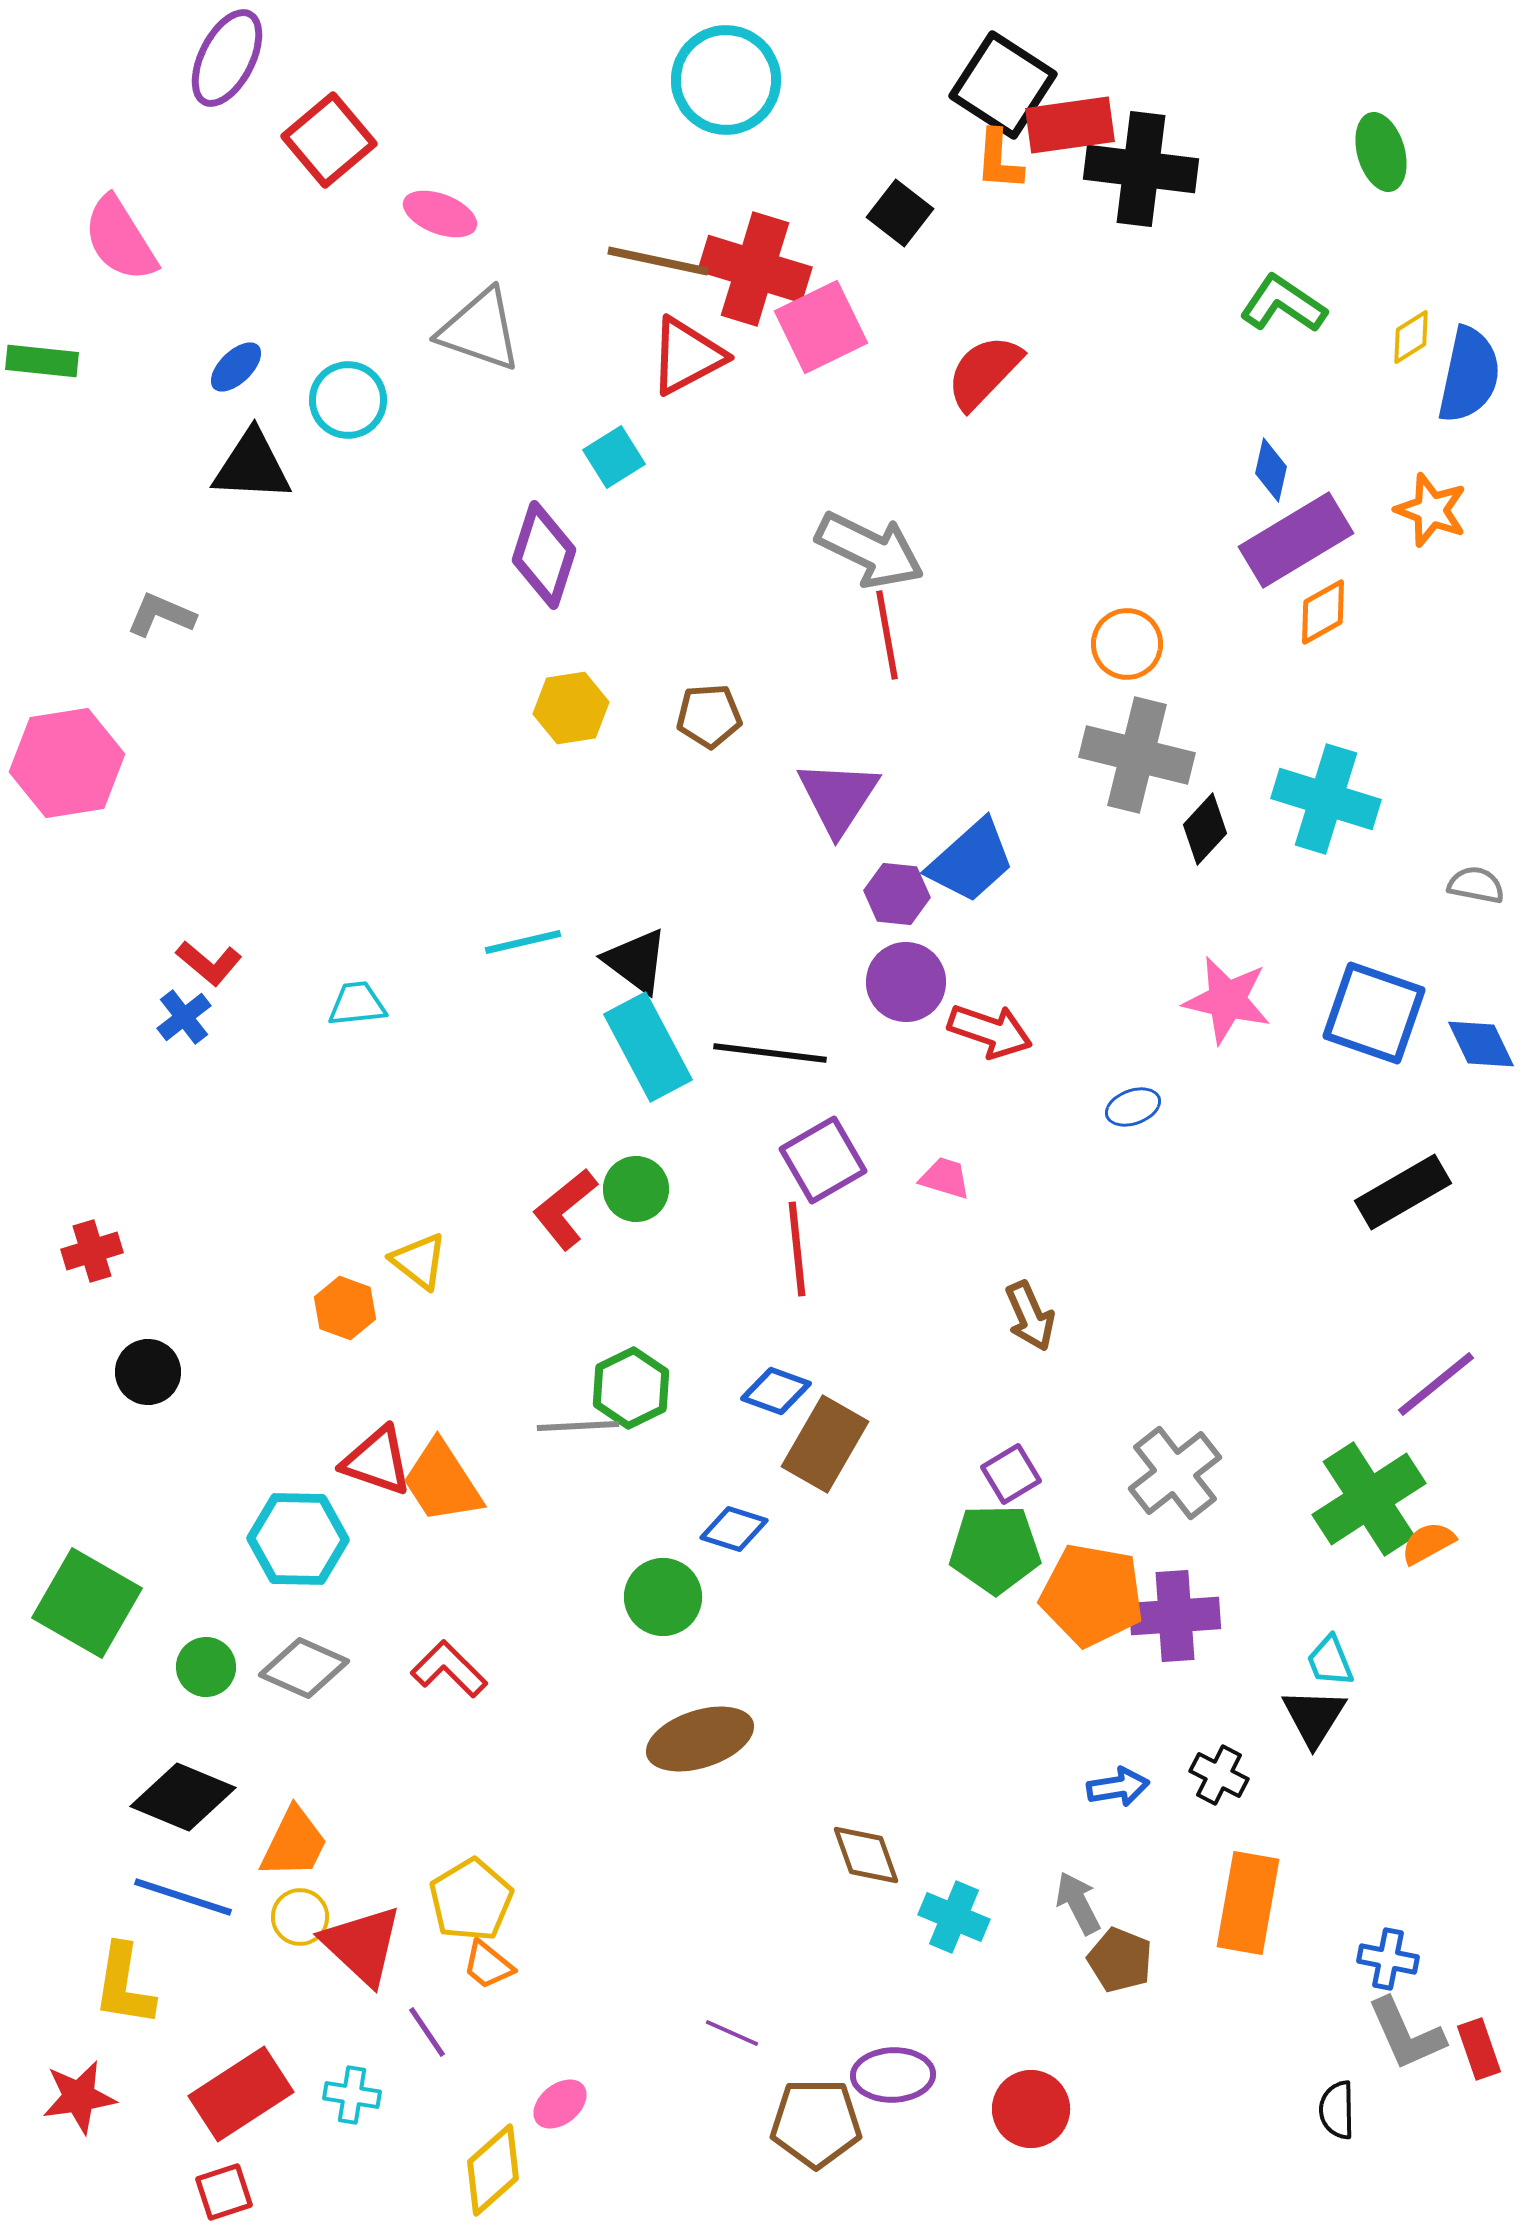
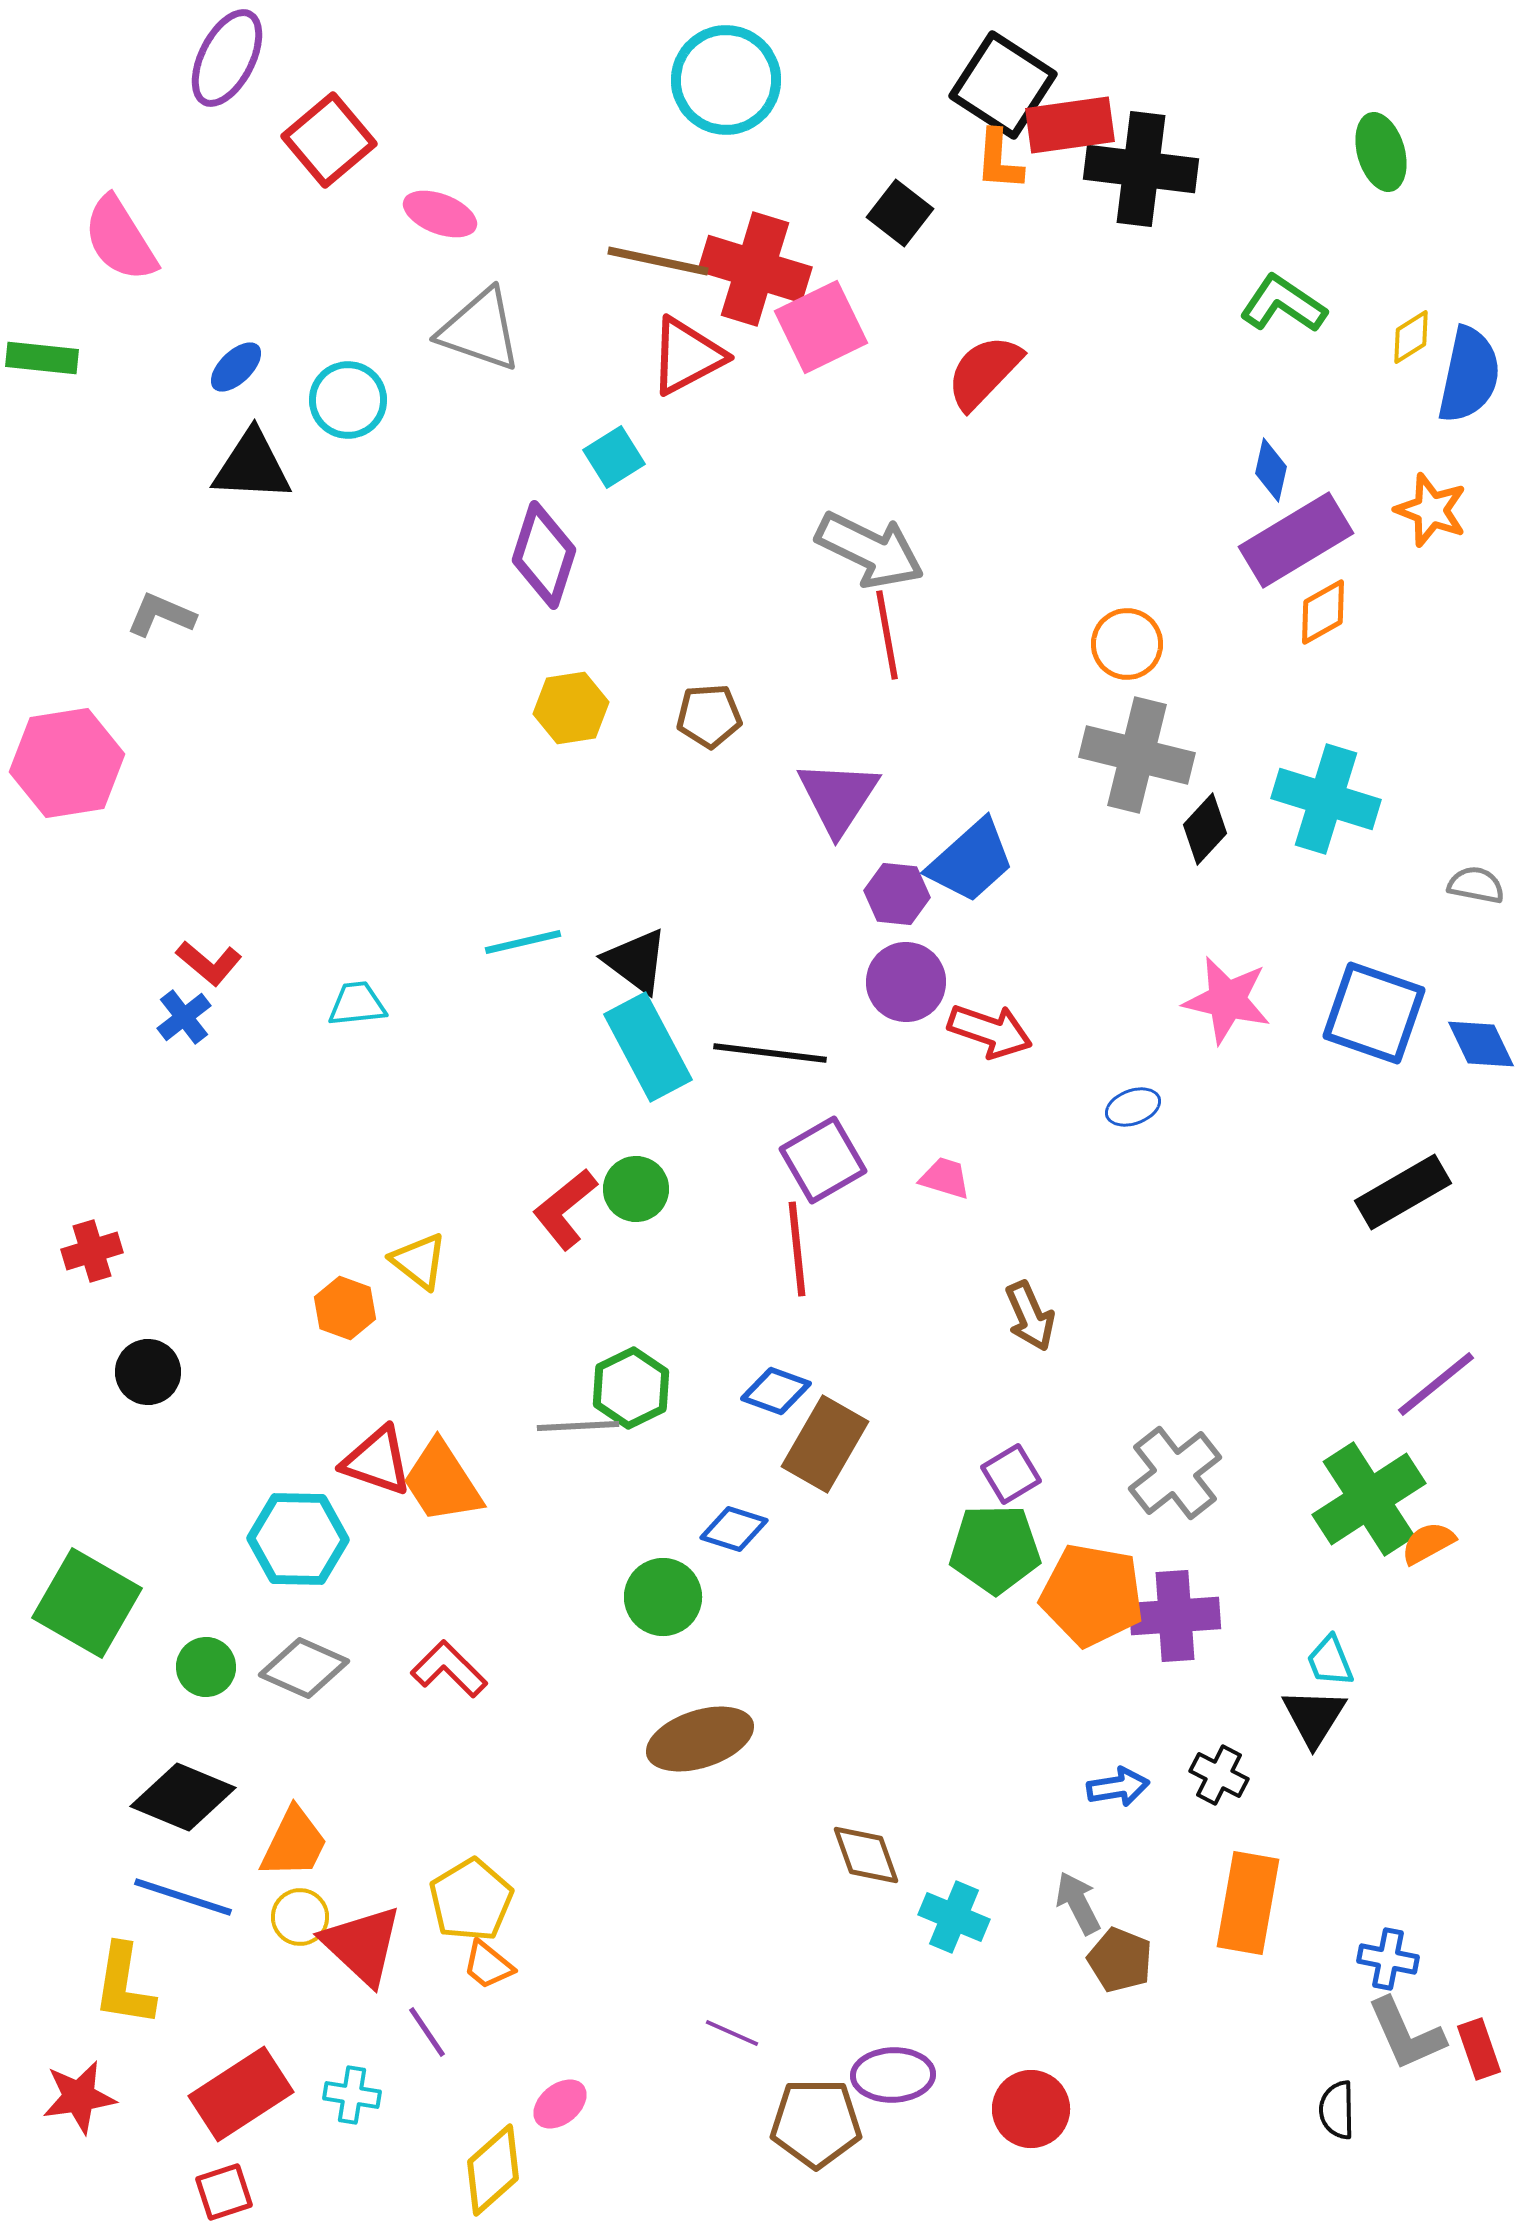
green rectangle at (42, 361): moved 3 px up
